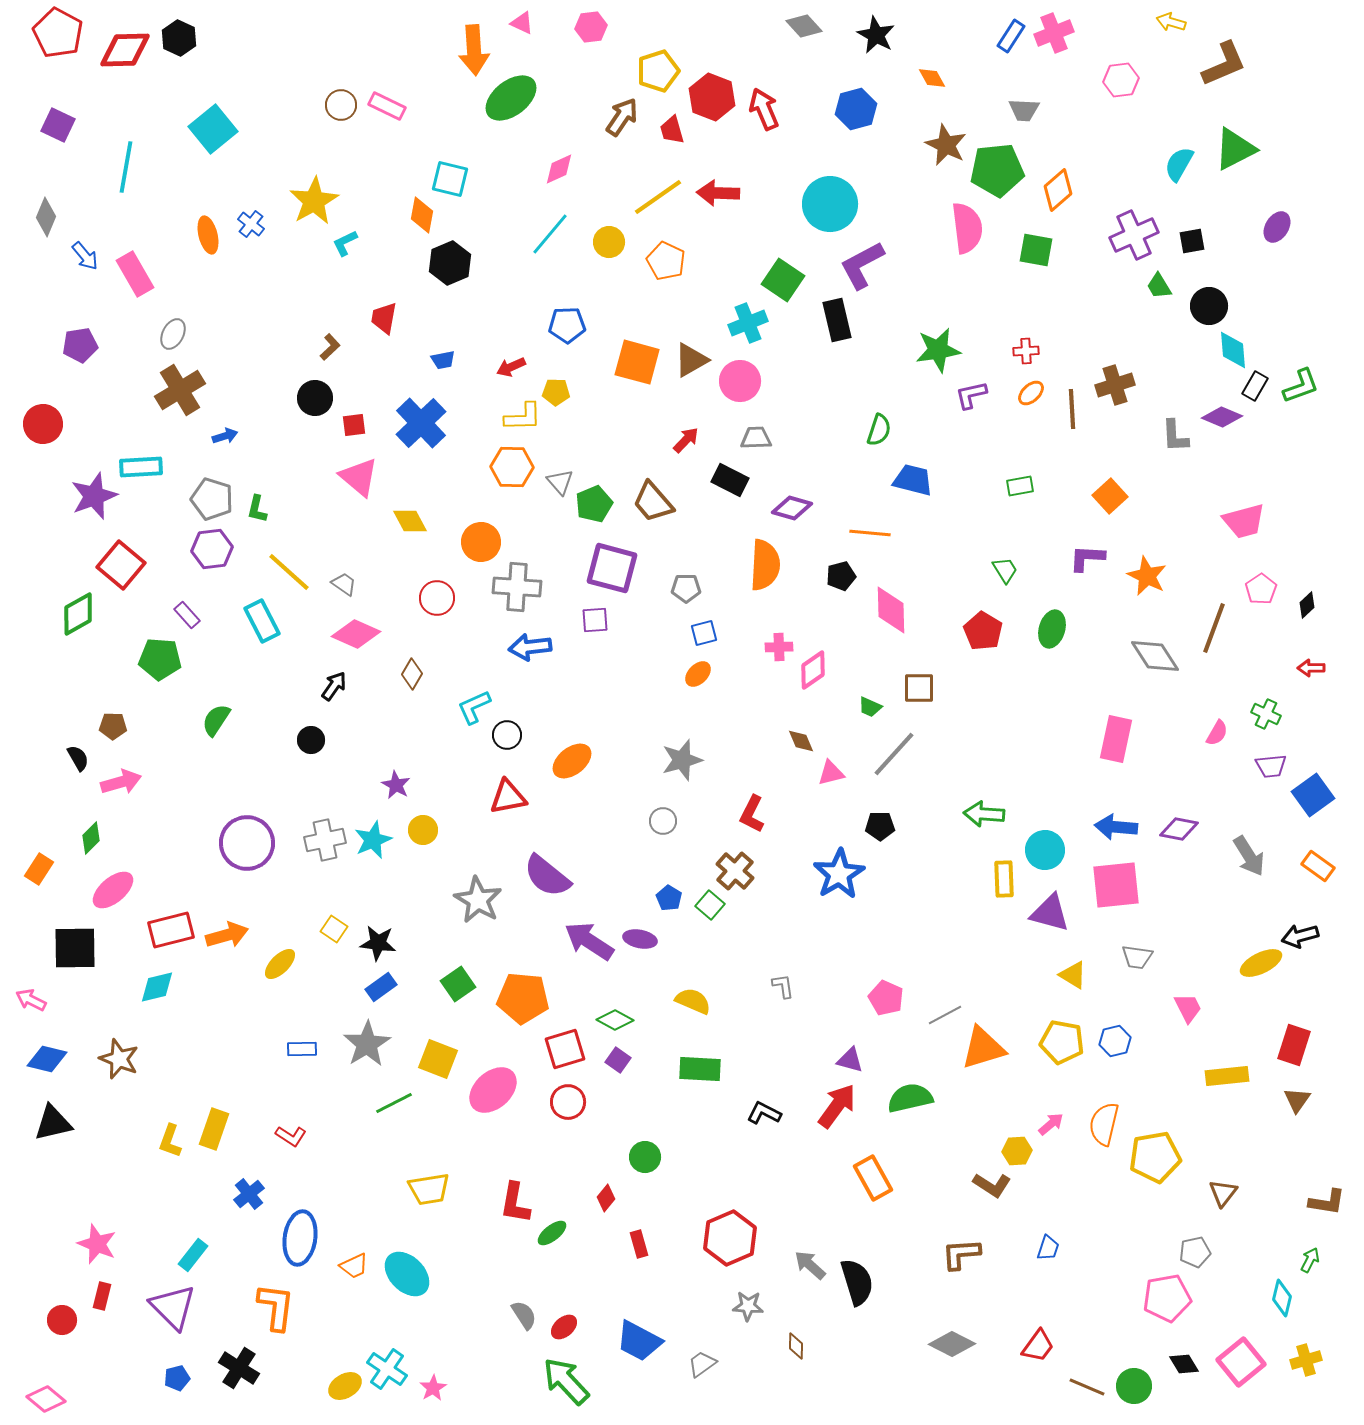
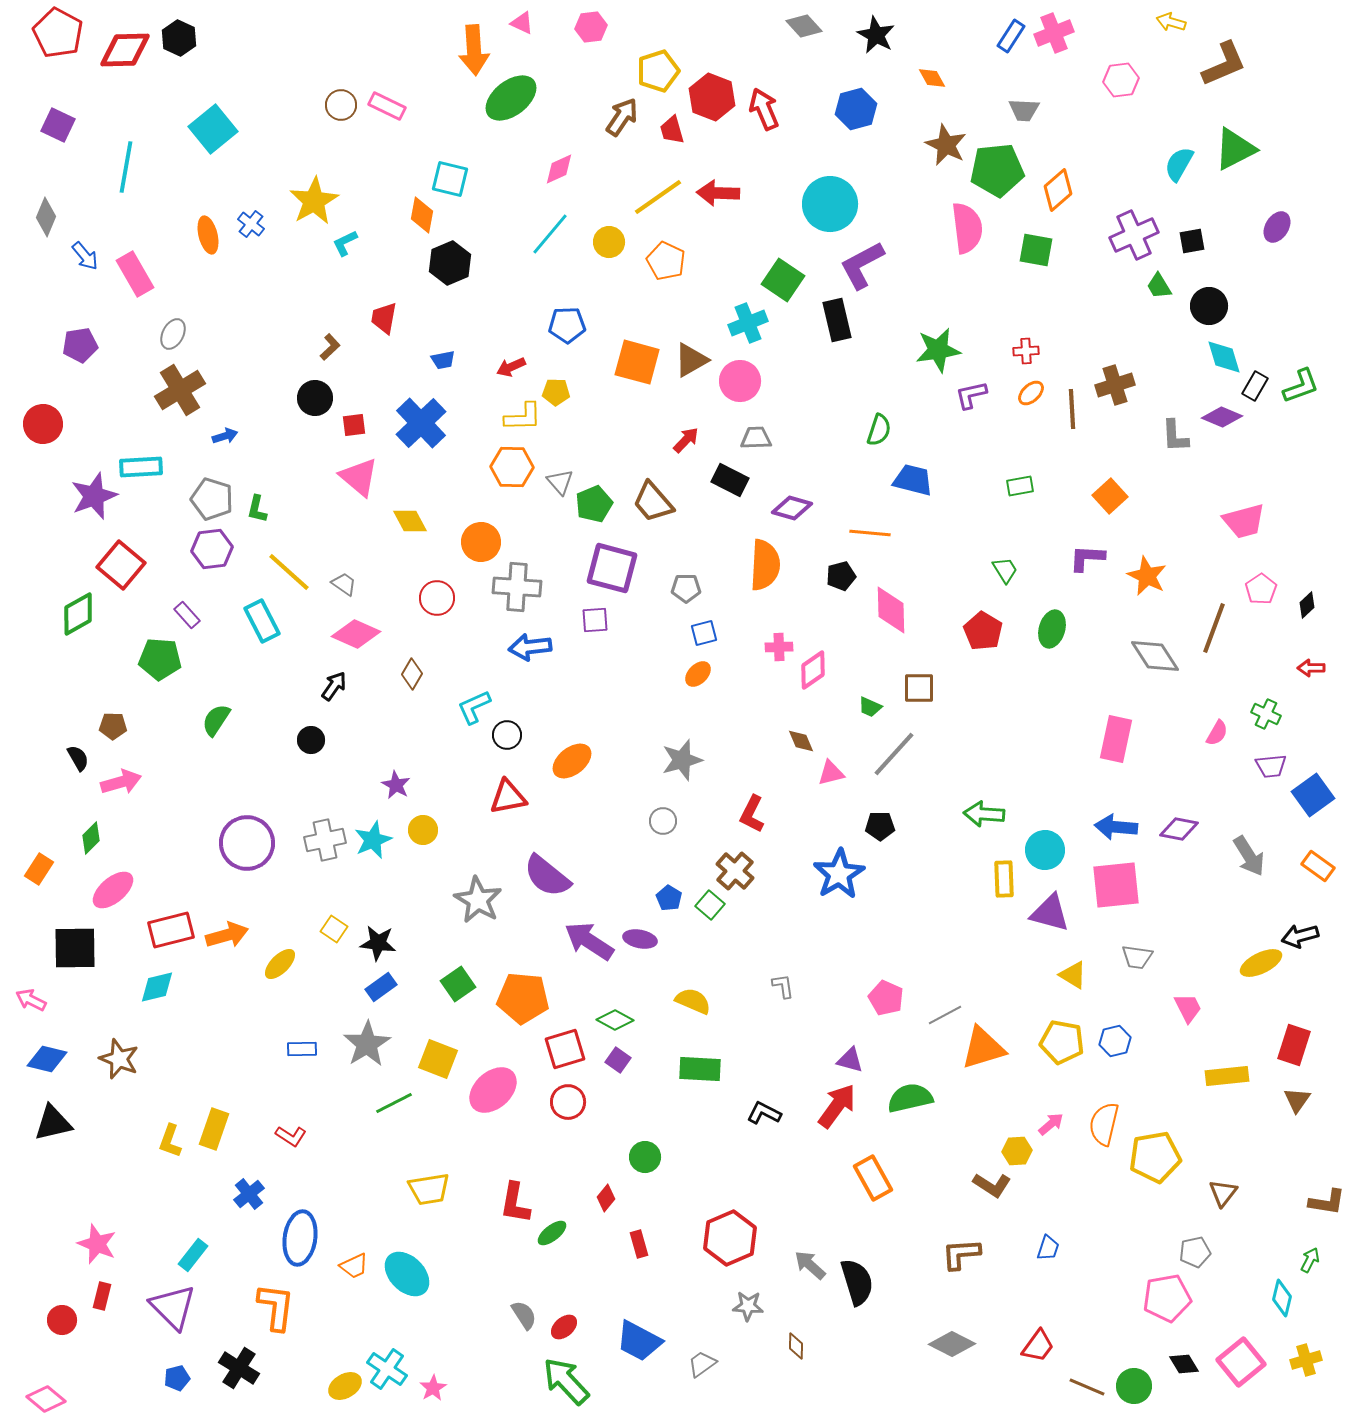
cyan diamond at (1233, 350): moved 9 px left, 7 px down; rotated 12 degrees counterclockwise
